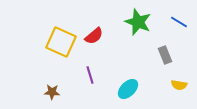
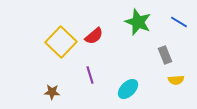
yellow square: rotated 20 degrees clockwise
yellow semicircle: moved 3 px left, 5 px up; rotated 14 degrees counterclockwise
